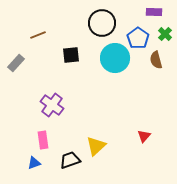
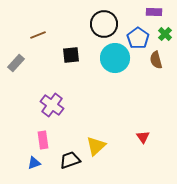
black circle: moved 2 px right, 1 px down
red triangle: moved 1 px left, 1 px down; rotated 16 degrees counterclockwise
